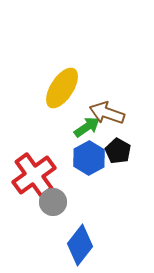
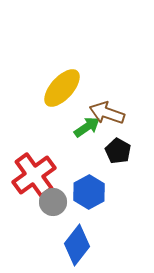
yellow ellipse: rotated 9 degrees clockwise
blue hexagon: moved 34 px down
blue diamond: moved 3 px left
